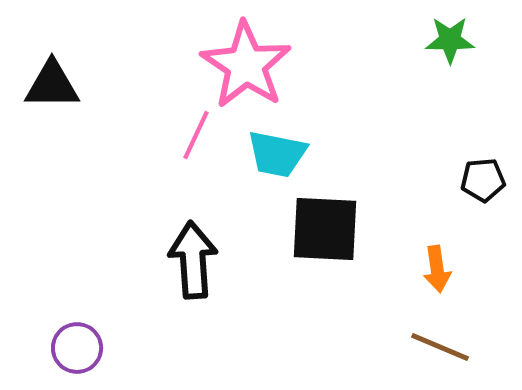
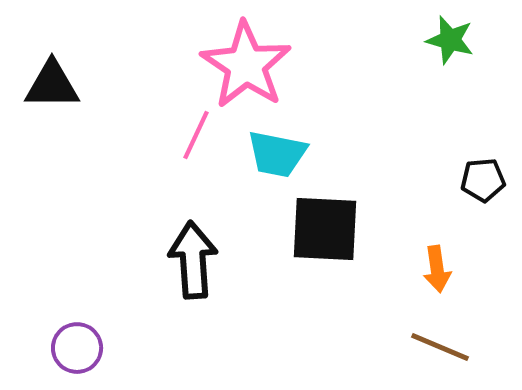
green star: rotated 15 degrees clockwise
